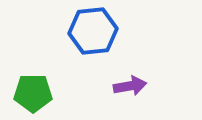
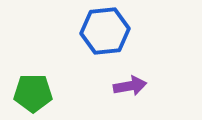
blue hexagon: moved 12 px right
